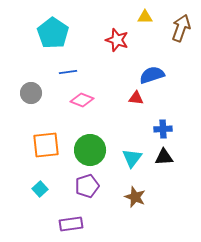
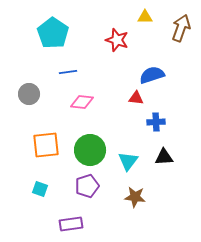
gray circle: moved 2 px left, 1 px down
pink diamond: moved 2 px down; rotated 15 degrees counterclockwise
blue cross: moved 7 px left, 7 px up
cyan triangle: moved 4 px left, 3 px down
cyan square: rotated 28 degrees counterclockwise
brown star: rotated 15 degrees counterclockwise
